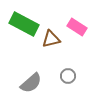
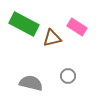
brown triangle: moved 1 px right, 1 px up
gray semicircle: rotated 125 degrees counterclockwise
